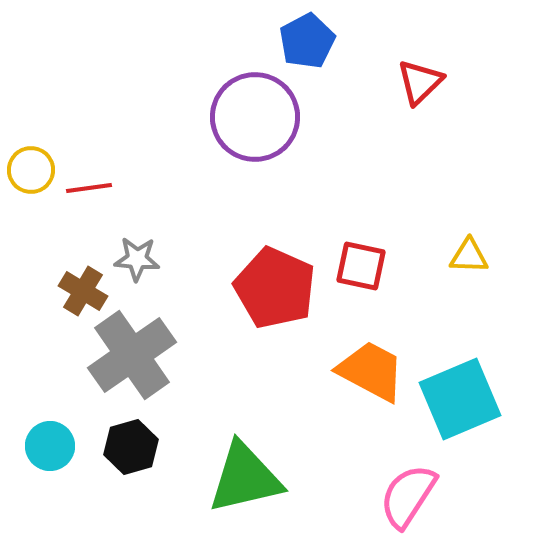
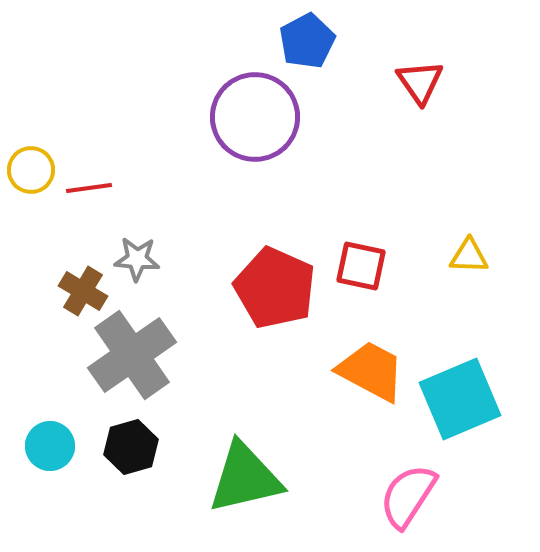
red triangle: rotated 21 degrees counterclockwise
